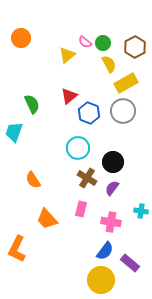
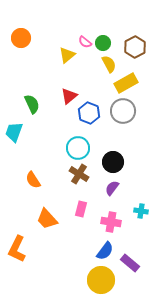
brown cross: moved 8 px left, 4 px up
